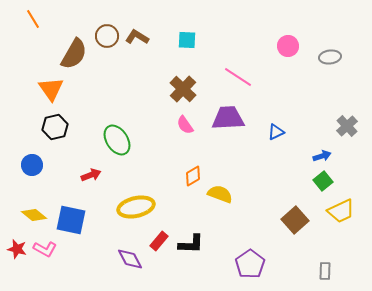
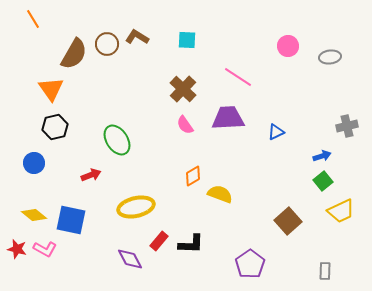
brown circle: moved 8 px down
gray cross: rotated 30 degrees clockwise
blue circle: moved 2 px right, 2 px up
brown square: moved 7 px left, 1 px down
